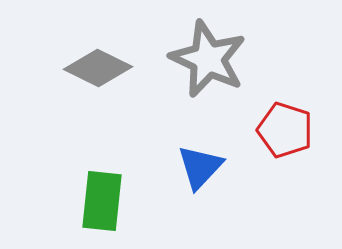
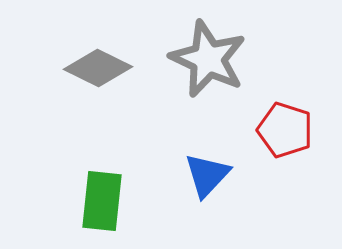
blue triangle: moved 7 px right, 8 px down
